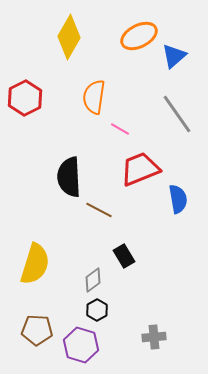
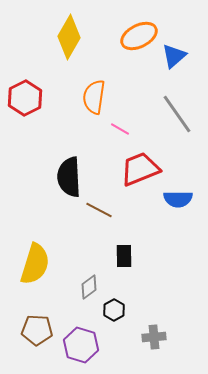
blue semicircle: rotated 100 degrees clockwise
black rectangle: rotated 30 degrees clockwise
gray diamond: moved 4 px left, 7 px down
black hexagon: moved 17 px right
